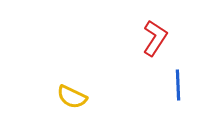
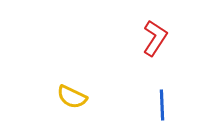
blue line: moved 16 px left, 20 px down
